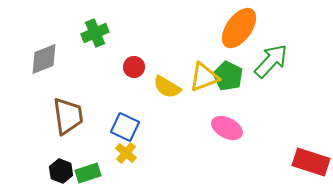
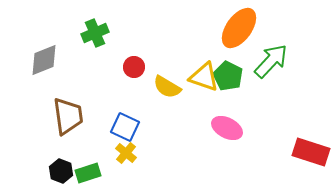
gray diamond: moved 1 px down
yellow triangle: rotated 40 degrees clockwise
red rectangle: moved 10 px up
